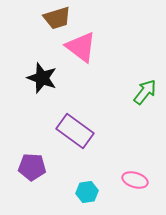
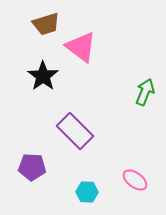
brown trapezoid: moved 11 px left, 6 px down
black star: moved 1 px right, 2 px up; rotated 16 degrees clockwise
green arrow: rotated 16 degrees counterclockwise
purple rectangle: rotated 9 degrees clockwise
pink ellipse: rotated 20 degrees clockwise
cyan hexagon: rotated 10 degrees clockwise
